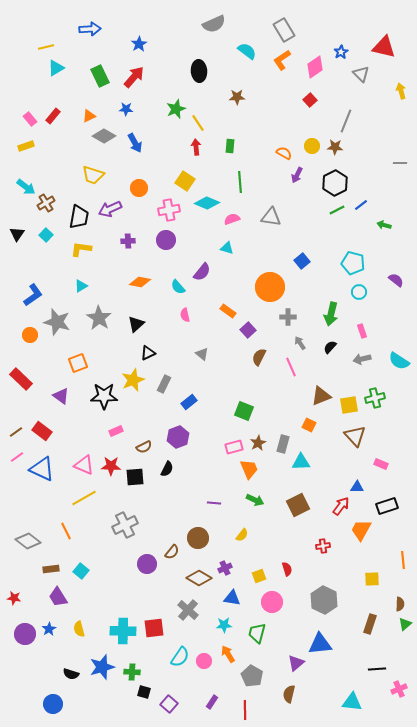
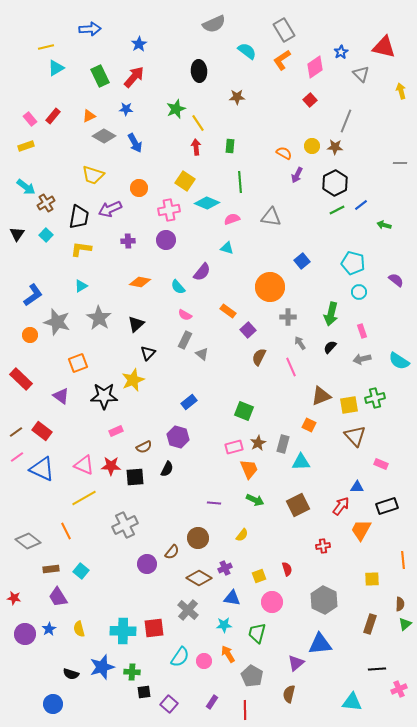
pink semicircle at (185, 315): rotated 48 degrees counterclockwise
black triangle at (148, 353): rotated 21 degrees counterclockwise
gray rectangle at (164, 384): moved 21 px right, 44 px up
purple hexagon at (178, 437): rotated 25 degrees counterclockwise
black square at (144, 692): rotated 24 degrees counterclockwise
